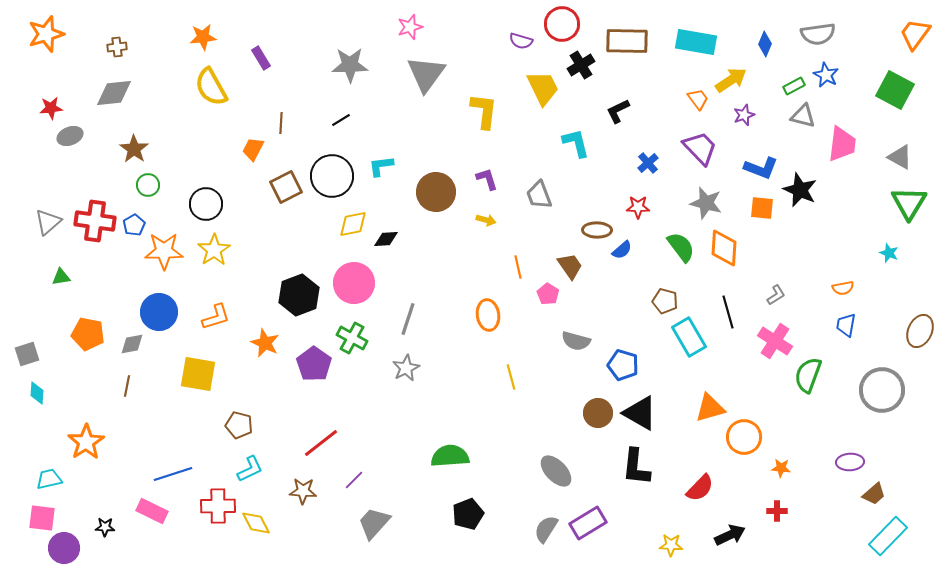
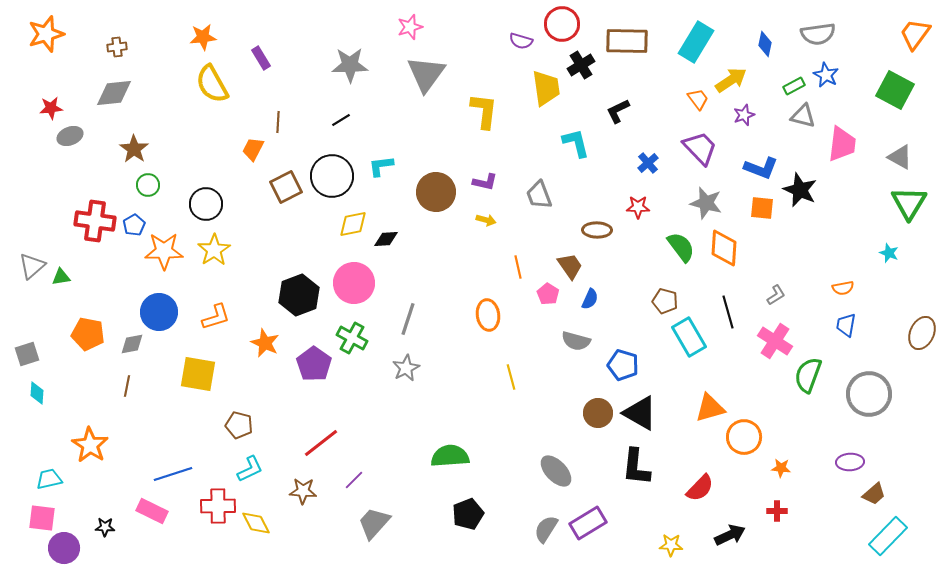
cyan rectangle at (696, 42): rotated 69 degrees counterclockwise
blue diamond at (765, 44): rotated 10 degrees counterclockwise
yellow semicircle at (211, 87): moved 1 px right, 3 px up
yellow trapezoid at (543, 88): moved 3 px right; rotated 18 degrees clockwise
brown line at (281, 123): moved 3 px left, 1 px up
purple L-shape at (487, 179): moved 2 px left, 3 px down; rotated 120 degrees clockwise
gray triangle at (48, 222): moved 16 px left, 44 px down
blue semicircle at (622, 250): moved 32 px left, 49 px down; rotated 25 degrees counterclockwise
brown ellipse at (920, 331): moved 2 px right, 2 px down
gray circle at (882, 390): moved 13 px left, 4 px down
orange star at (86, 442): moved 4 px right, 3 px down; rotated 6 degrees counterclockwise
